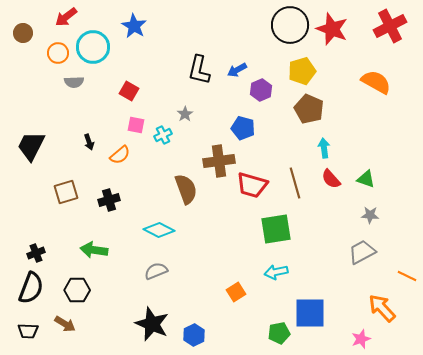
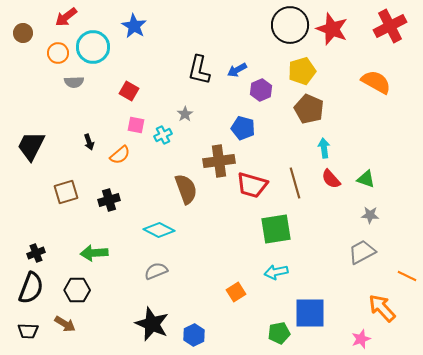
green arrow at (94, 250): moved 3 px down; rotated 12 degrees counterclockwise
